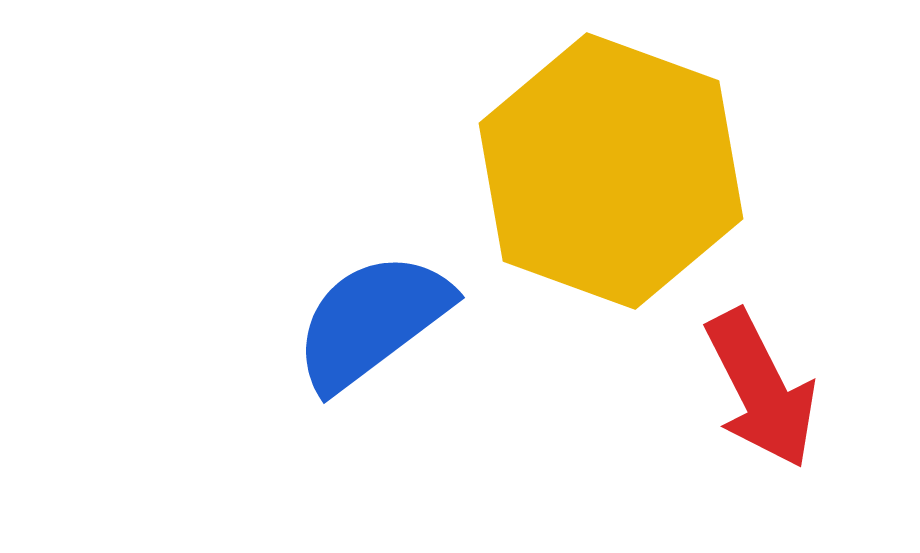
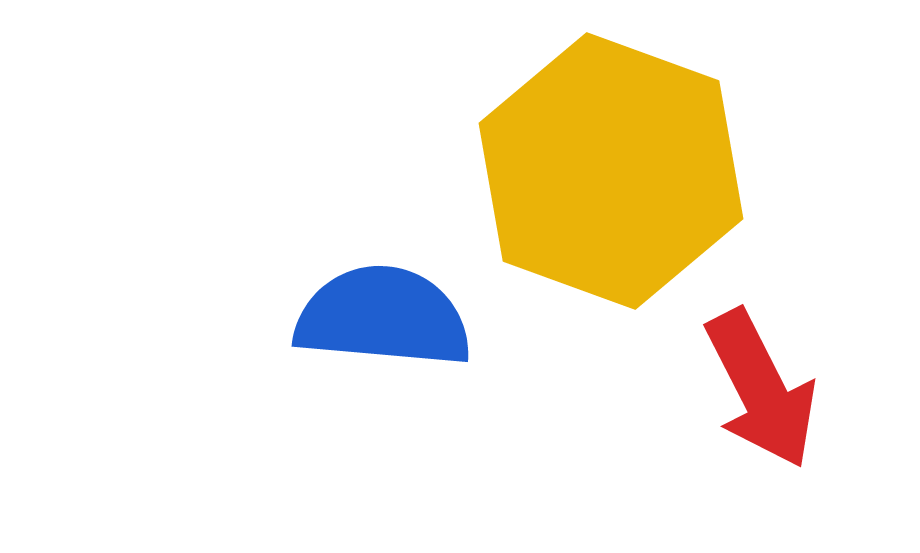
blue semicircle: moved 11 px right, 4 px up; rotated 42 degrees clockwise
